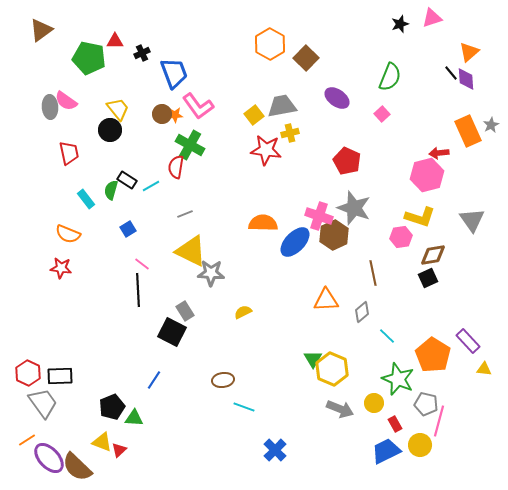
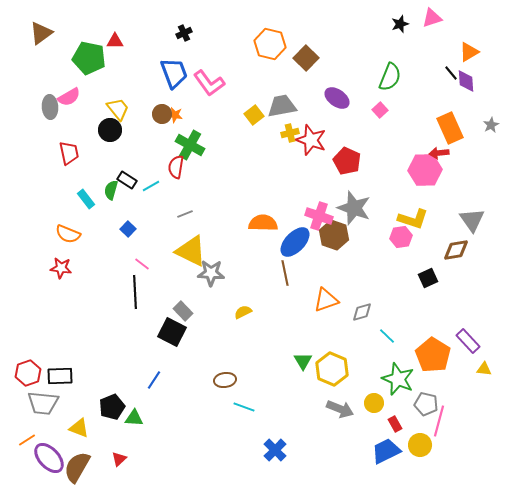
brown triangle at (41, 30): moved 3 px down
orange hexagon at (270, 44): rotated 16 degrees counterclockwise
orange triangle at (469, 52): rotated 10 degrees clockwise
black cross at (142, 53): moved 42 px right, 20 px up
purple diamond at (466, 79): moved 2 px down
pink semicircle at (66, 101): moved 3 px right, 4 px up; rotated 65 degrees counterclockwise
pink L-shape at (198, 106): moved 11 px right, 23 px up
pink square at (382, 114): moved 2 px left, 4 px up
orange star at (175, 115): rotated 14 degrees clockwise
orange rectangle at (468, 131): moved 18 px left, 3 px up
red star at (266, 150): moved 45 px right, 10 px up; rotated 12 degrees clockwise
pink hexagon at (427, 175): moved 2 px left, 5 px up; rotated 12 degrees clockwise
yellow L-shape at (420, 217): moved 7 px left, 2 px down
blue square at (128, 229): rotated 14 degrees counterclockwise
brown hexagon at (334, 235): rotated 16 degrees counterclockwise
brown diamond at (433, 255): moved 23 px right, 5 px up
brown line at (373, 273): moved 88 px left
black line at (138, 290): moved 3 px left, 2 px down
orange triangle at (326, 300): rotated 16 degrees counterclockwise
gray rectangle at (185, 311): moved 2 px left; rotated 12 degrees counterclockwise
gray diamond at (362, 312): rotated 25 degrees clockwise
green triangle at (313, 359): moved 10 px left, 2 px down
red hexagon at (28, 373): rotated 15 degrees clockwise
brown ellipse at (223, 380): moved 2 px right
gray trapezoid at (43, 403): rotated 132 degrees clockwise
yellow triangle at (102, 442): moved 23 px left, 14 px up
red triangle at (119, 450): moved 9 px down
brown semicircle at (77, 467): rotated 76 degrees clockwise
